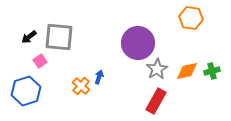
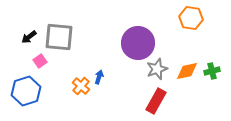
gray star: rotated 10 degrees clockwise
